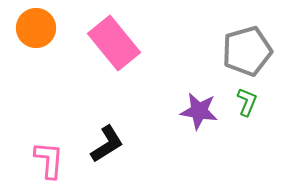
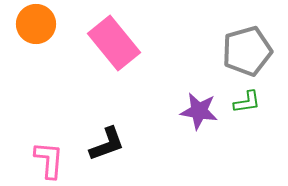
orange circle: moved 4 px up
green L-shape: rotated 60 degrees clockwise
black L-shape: rotated 12 degrees clockwise
